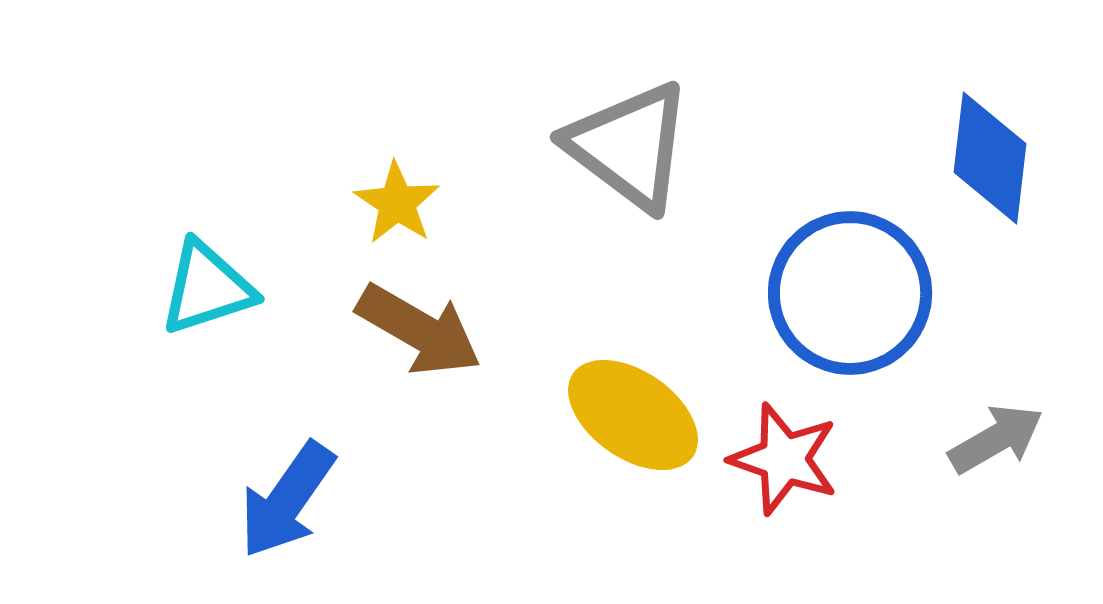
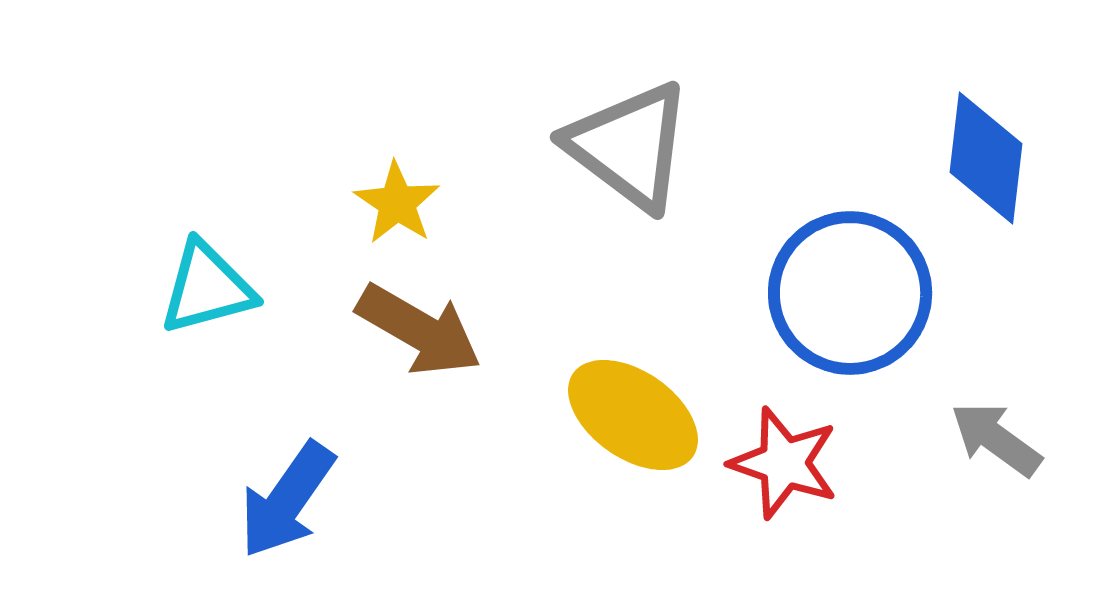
blue diamond: moved 4 px left
cyan triangle: rotated 3 degrees clockwise
gray arrow: rotated 114 degrees counterclockwise
red star: moved 4 px down
